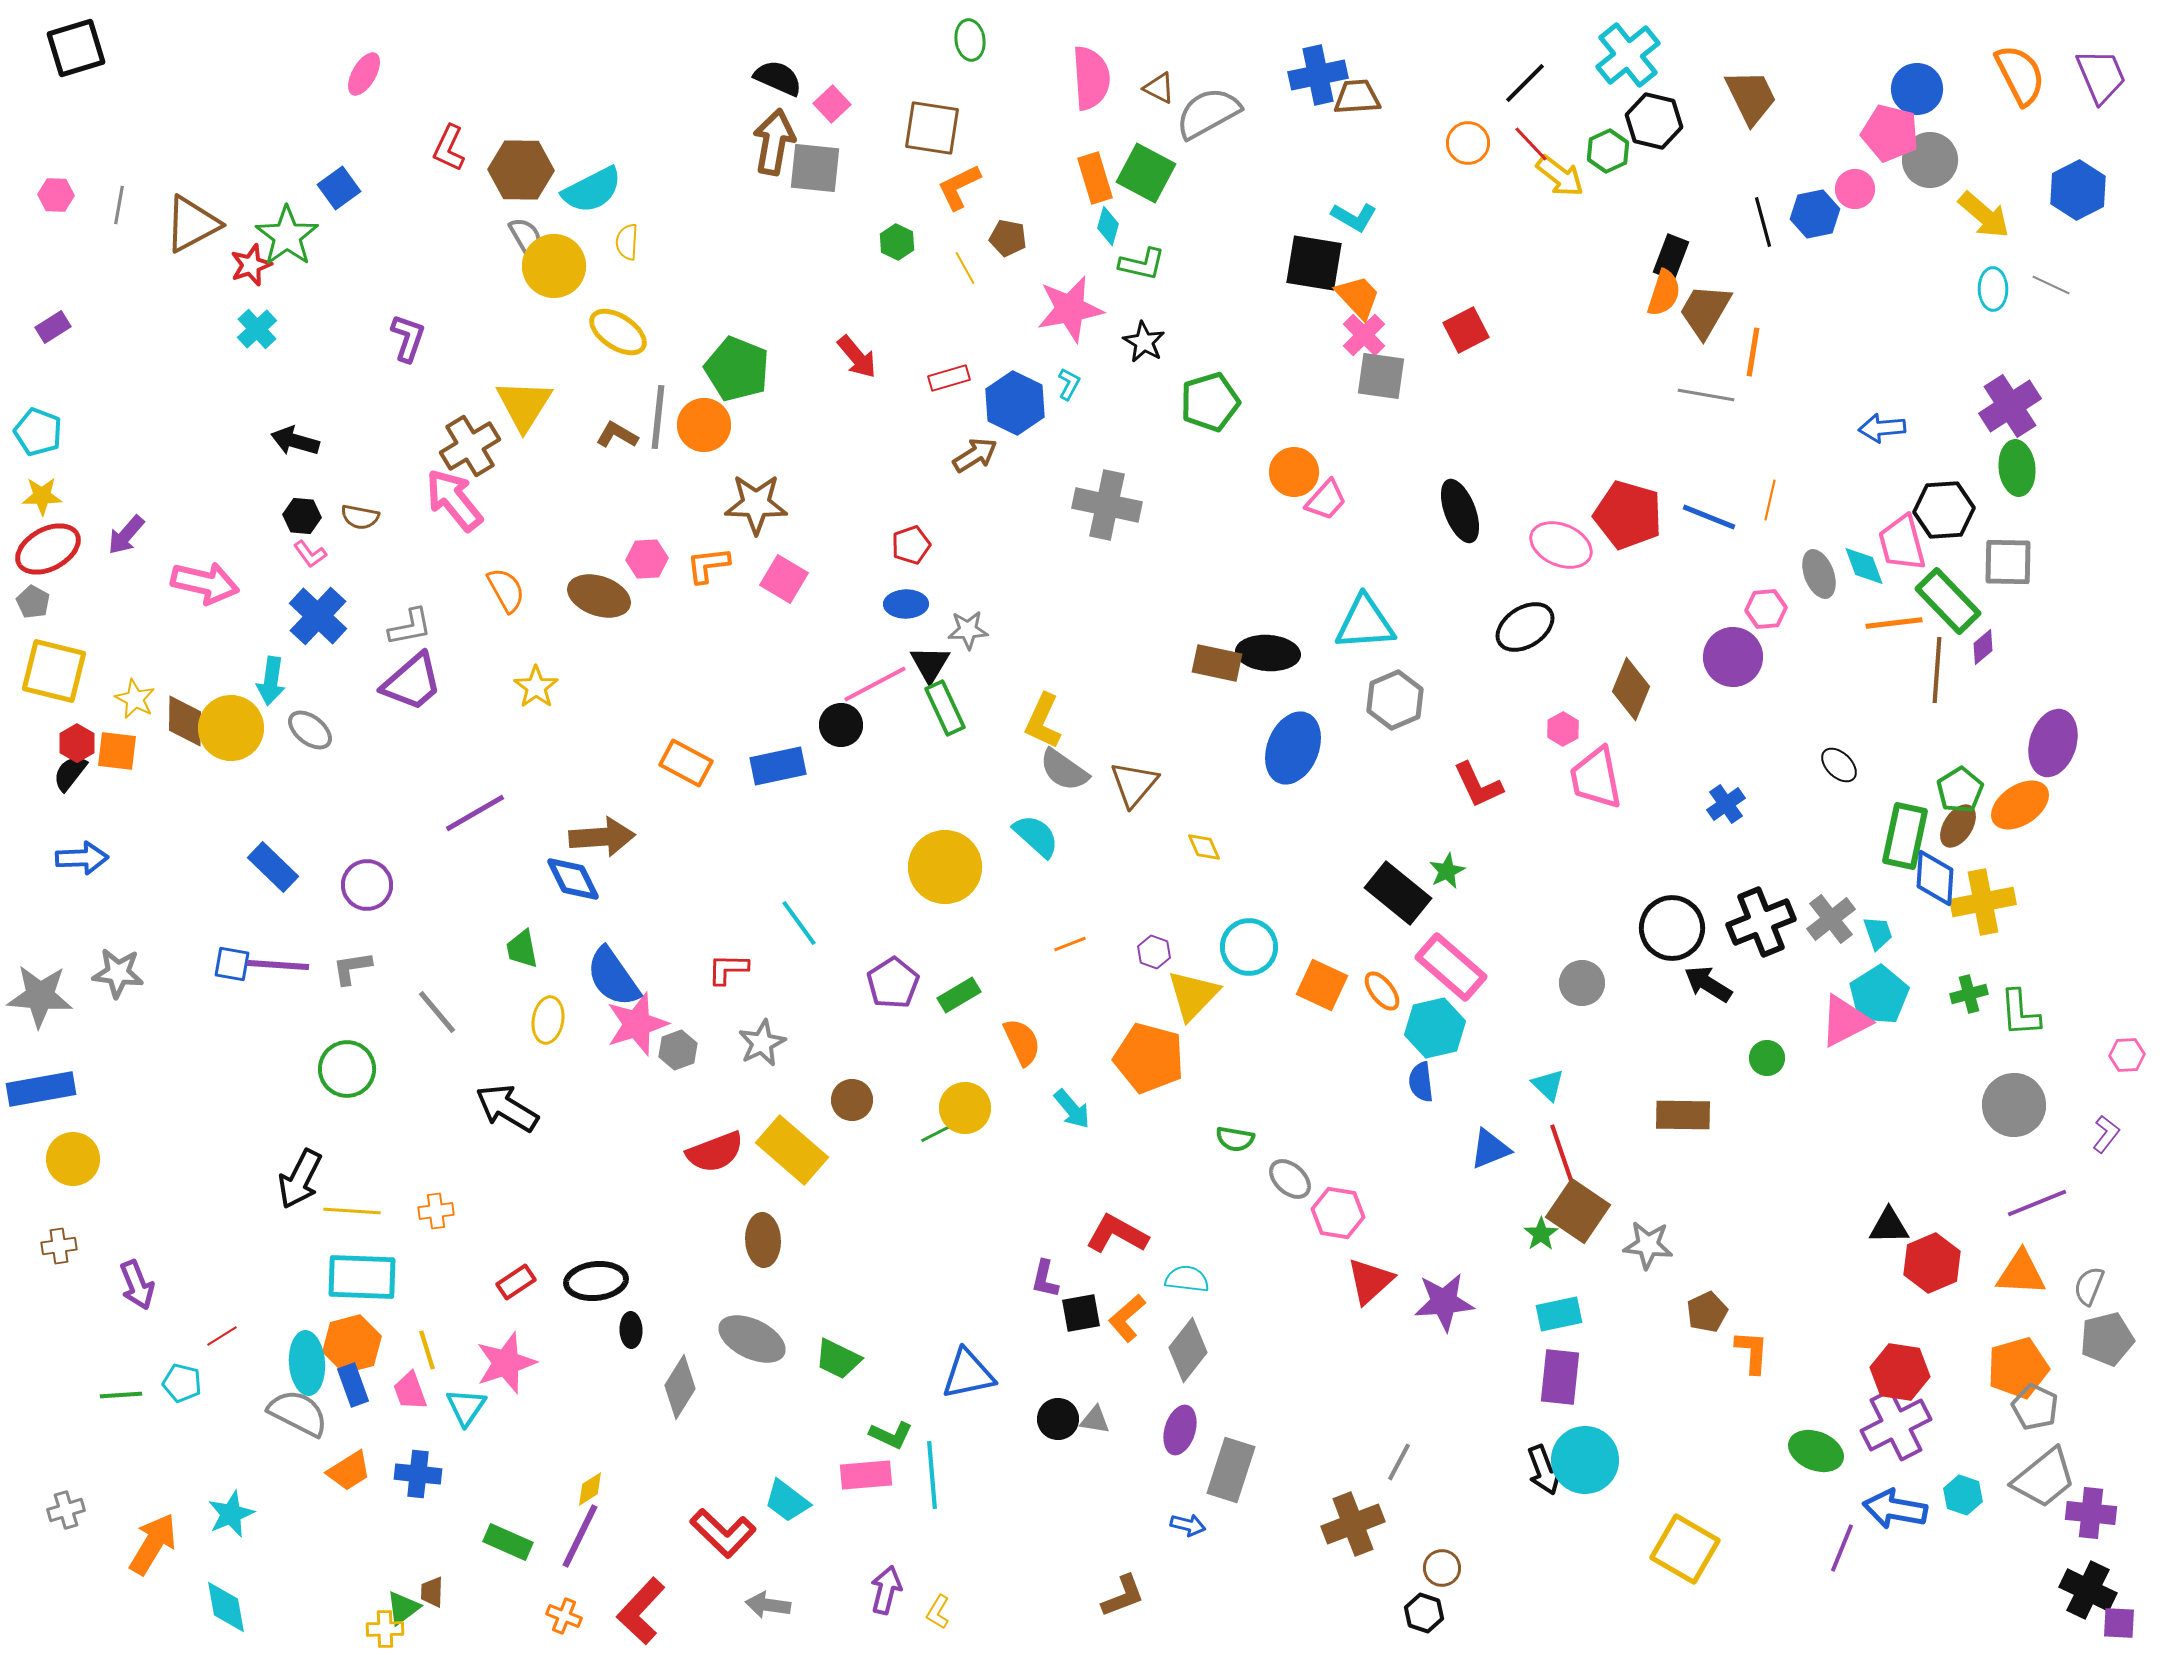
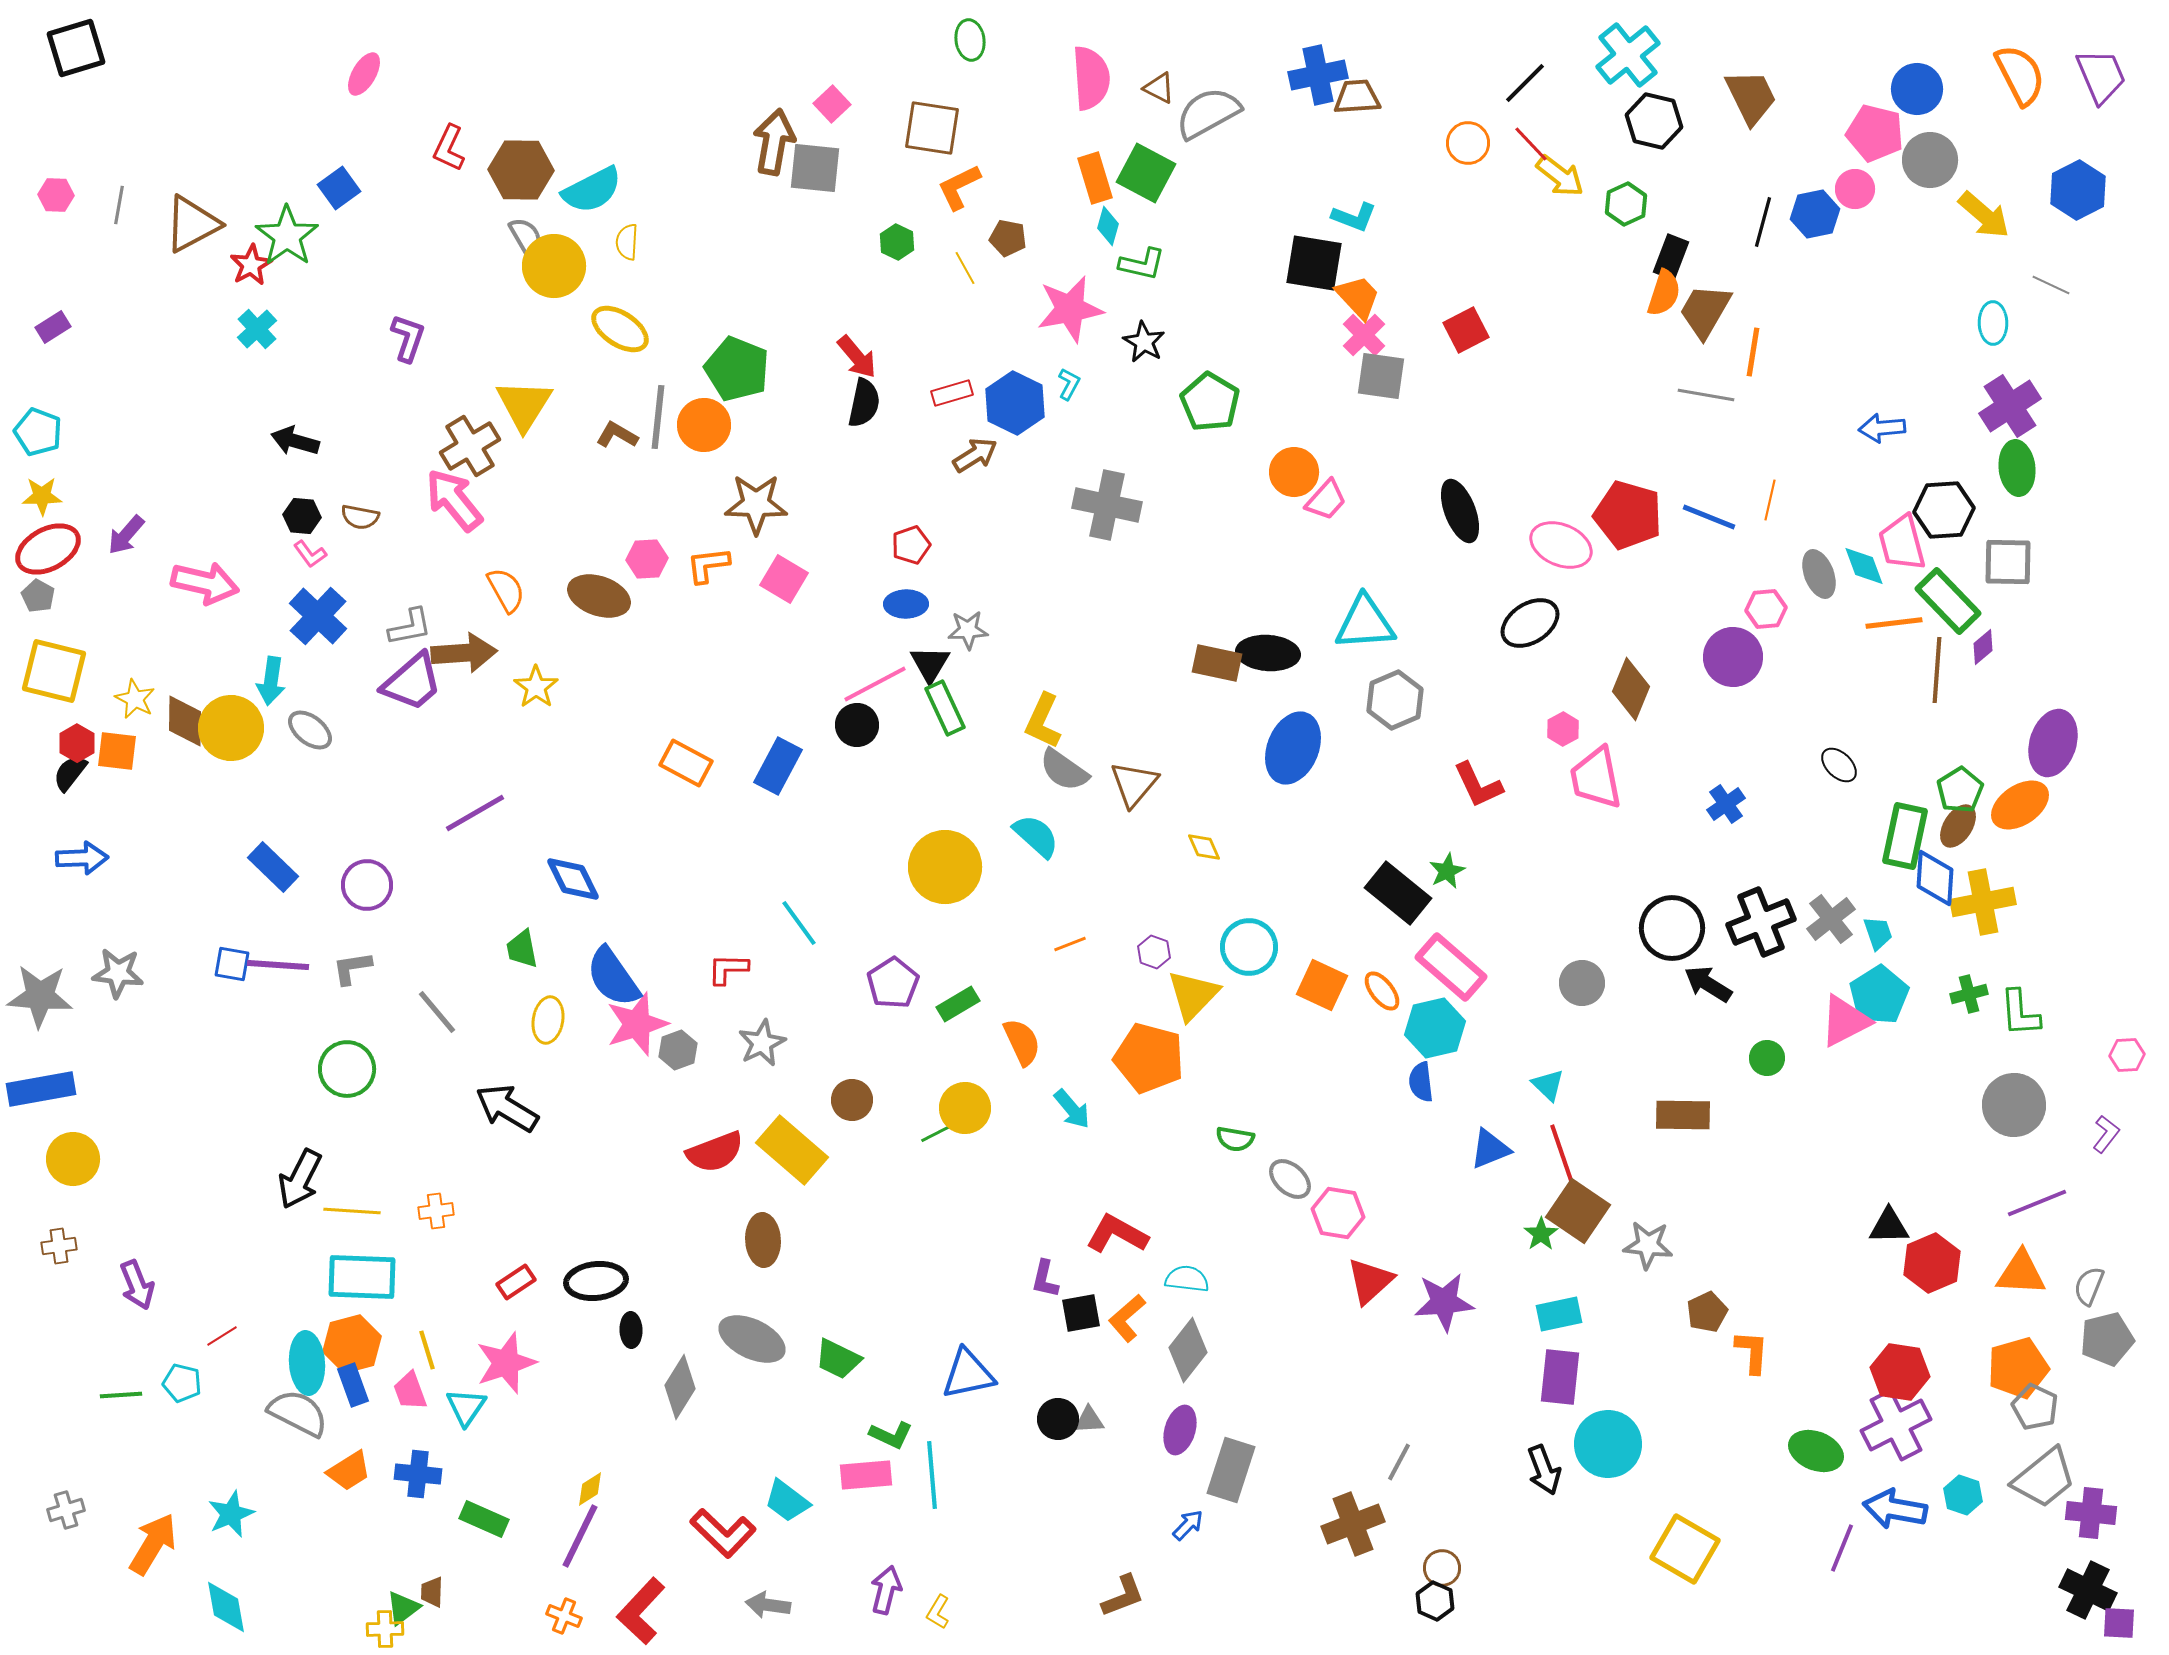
black semicircle at (778, 78): moved 86 px right, 325 px down; rotated 78 degrees clockwise
pink pentagon at (1890, 133): moved 15 px left
green hexagon at (1608, 151): moved 18 px right, 53 px down
cyan L-shape at (1354, 217): rotated 9 degrees counterclockwise
black line at (1763, 222): rotated 30 degrees clockwise
red star at (251, 265): rotated 9 degrees counterclockwise
cyan ellipse at (1993, 289): moved 34 px down
yellow ellipse at (618, 332): moved 2 px right, 3 px up
red rectangle at (949, 378): moved 3 px right, 15 px down
green pentagon at (1210, 402): rotated 24 degrees counterclockwise
gray pentagon at (33, 602): moved 5 px right, 6 px up
black ellipse at (1525, 627): moved 5 px right, 4 px up
black circle at (841, 725): moved 16 px right
blue rectangle at (778, 766): rotated 50 degrees counterclockwise
brown arrow at (602, 837): moved 138 px left, 184 px up
green rectangle at (959, 995): moved 1 px left, 9 px down
gray triangle at (1095, 1420): moved 6 px left; rotated 12 degrees counterclockwise
cyan circle at (1585, 1460): moved 23 px right, 16 px up
blue arrow at (1188, 1525): rotated 60 degrees counterclockwise
green rectangle at (508, 1542): moved 24 px left, 23 px up
black hexagon at (1424, 1613): moved 11 px right, 12 px up; rotated 6 degrees clockwise
